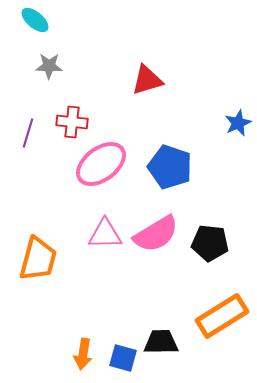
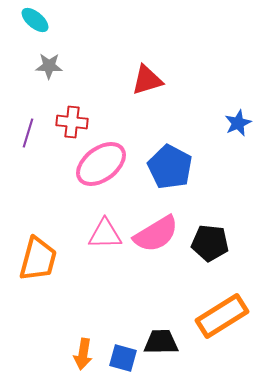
blue pentagon: rotated 9 degrees clockwise
